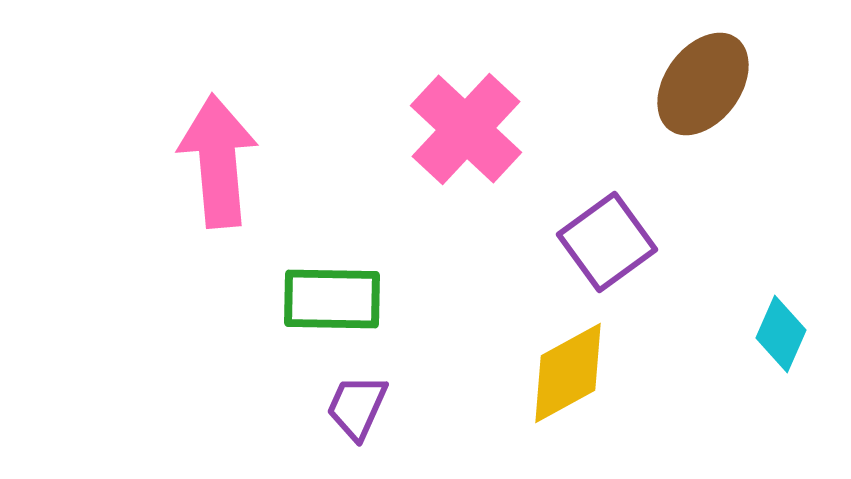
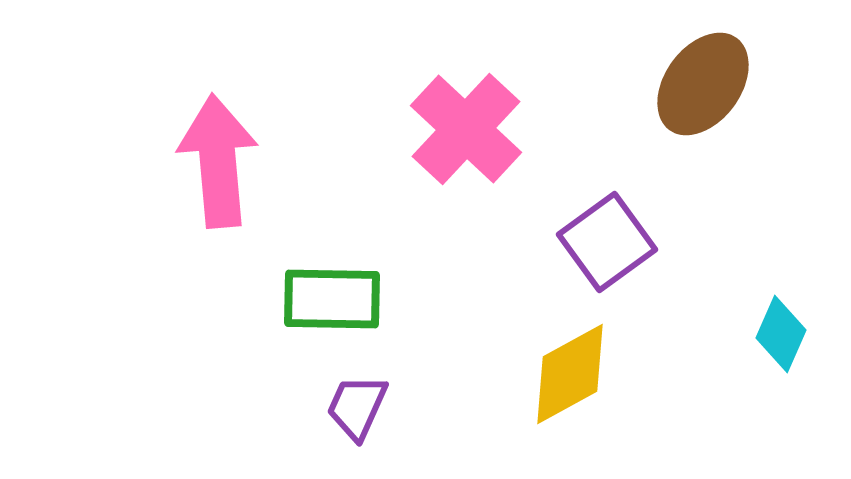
yellow diamond: moved 2 px right, 1 px down
